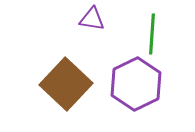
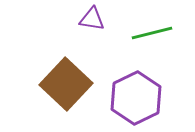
green line: moved 1 px up; rotated 72 degrees clockwise
purple hexagon: moved 14 px down
